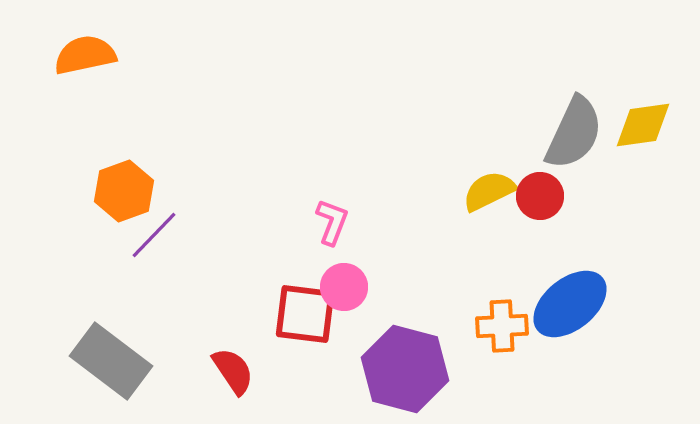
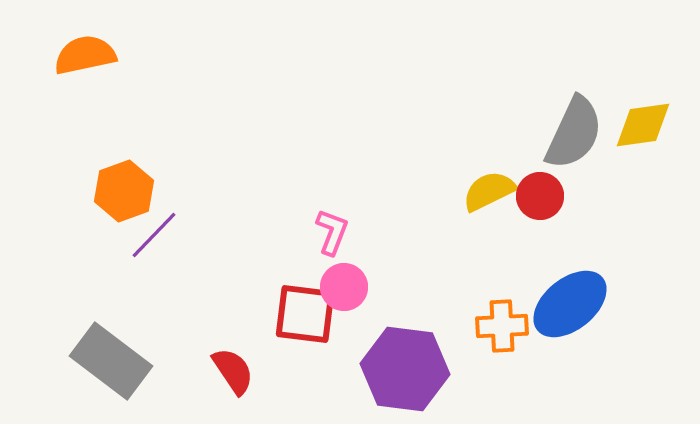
pink L-shape: moved 10 px down
purple hexagon: rotated 8 degrees counterclockwise
